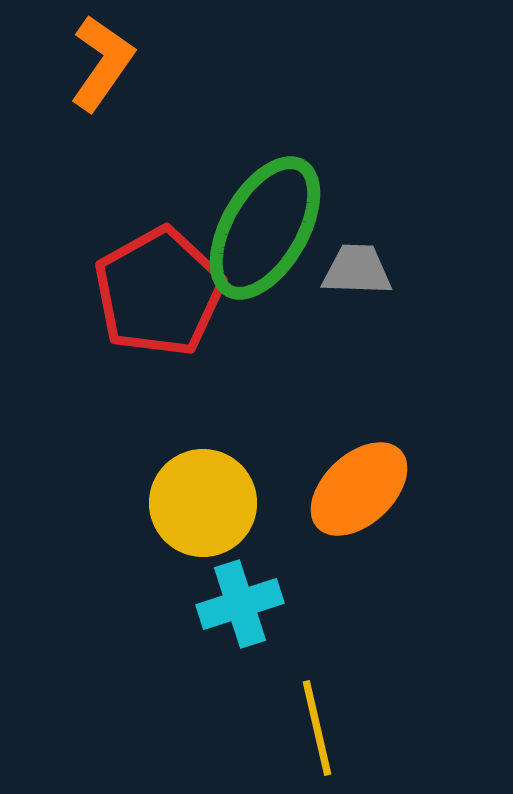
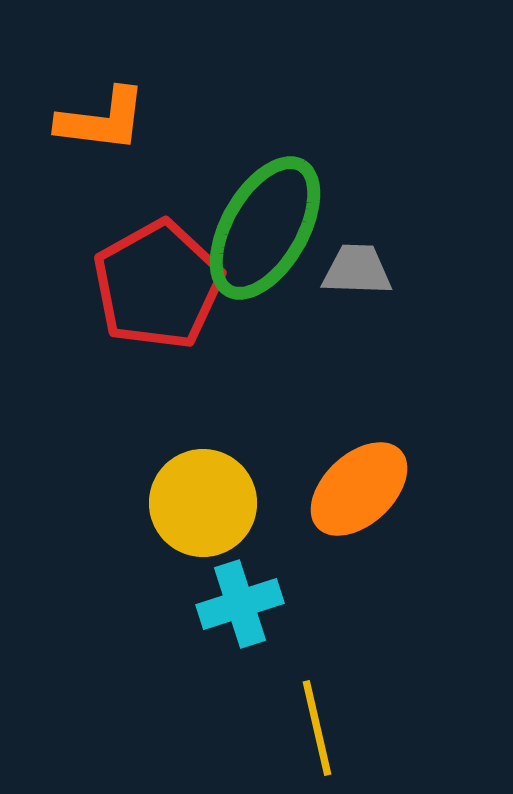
orange L-shape: moved 57 px down; rotated 62 degrees clockwise
red pentagon: moved 1 px left, 7 px up
